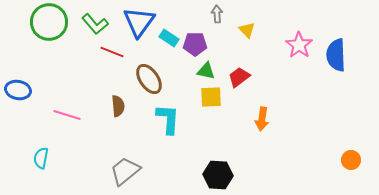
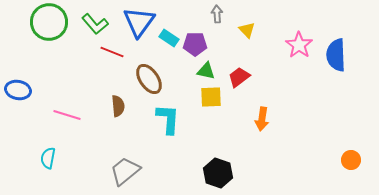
cyan semicircle: moved 7 px right
black hexagon: moved 2 px up; rotated 16 degrees clockwise
